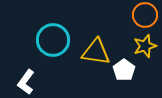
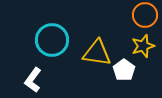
cyan circle: moved 1 px left
yellow star: moved 2 px left
yellow triangle: moved 1 px right, 1 px down
white L-shape: moved 7 px right, 2 px up
